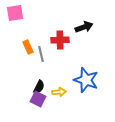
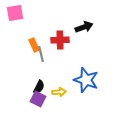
orange rectangle: moved 6 px right, 2 px up
